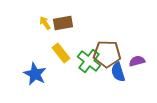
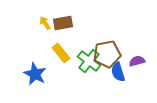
brown pentagon: rotated 12 degrees counterclockwise
